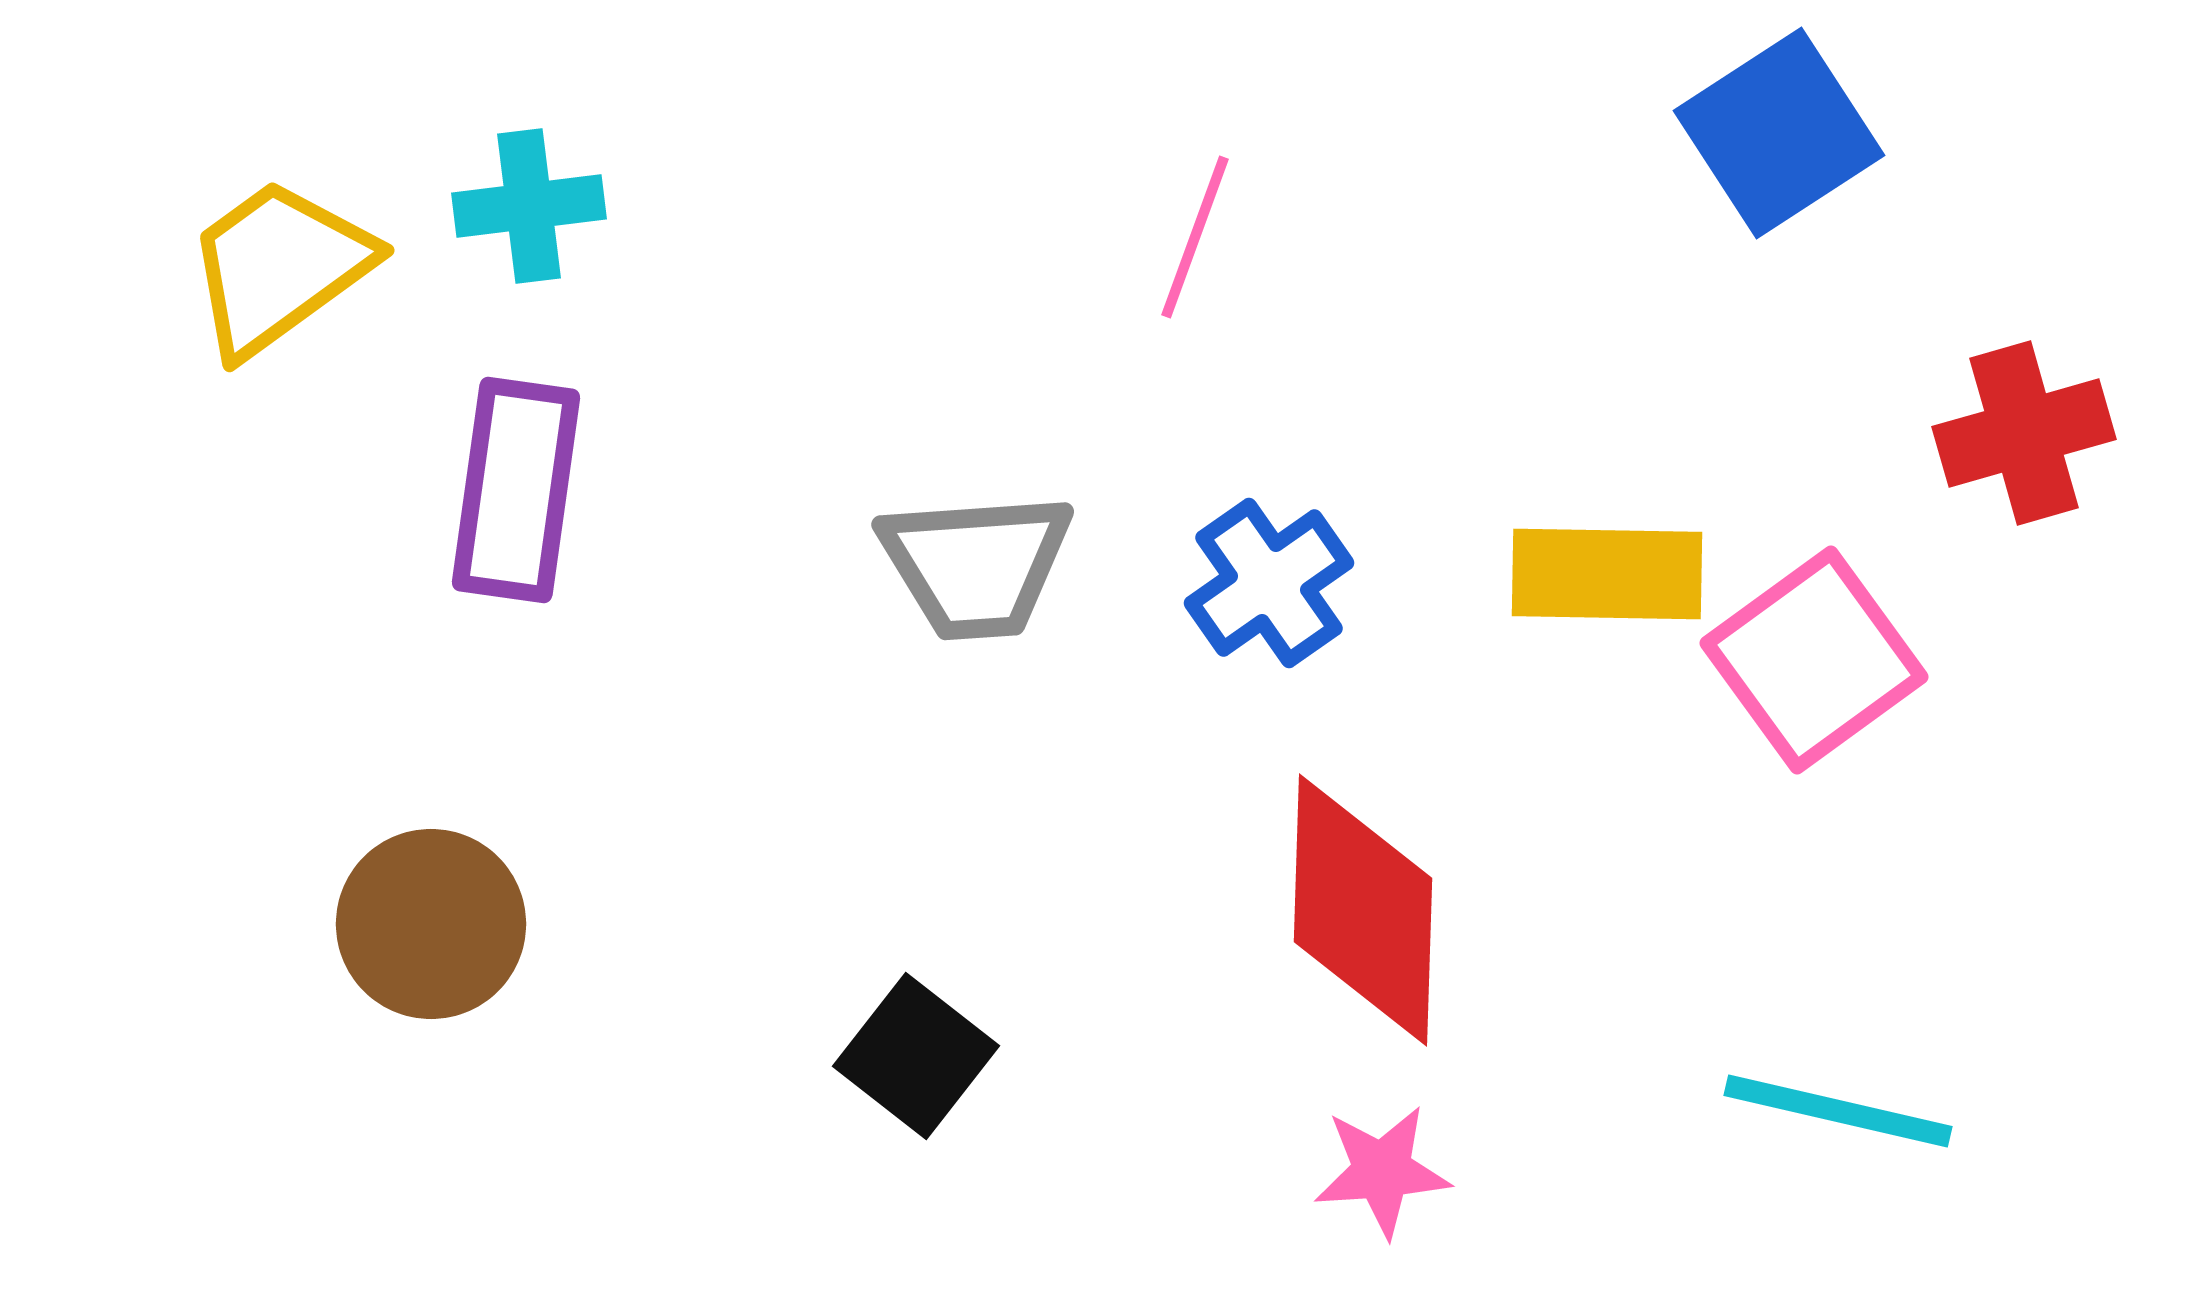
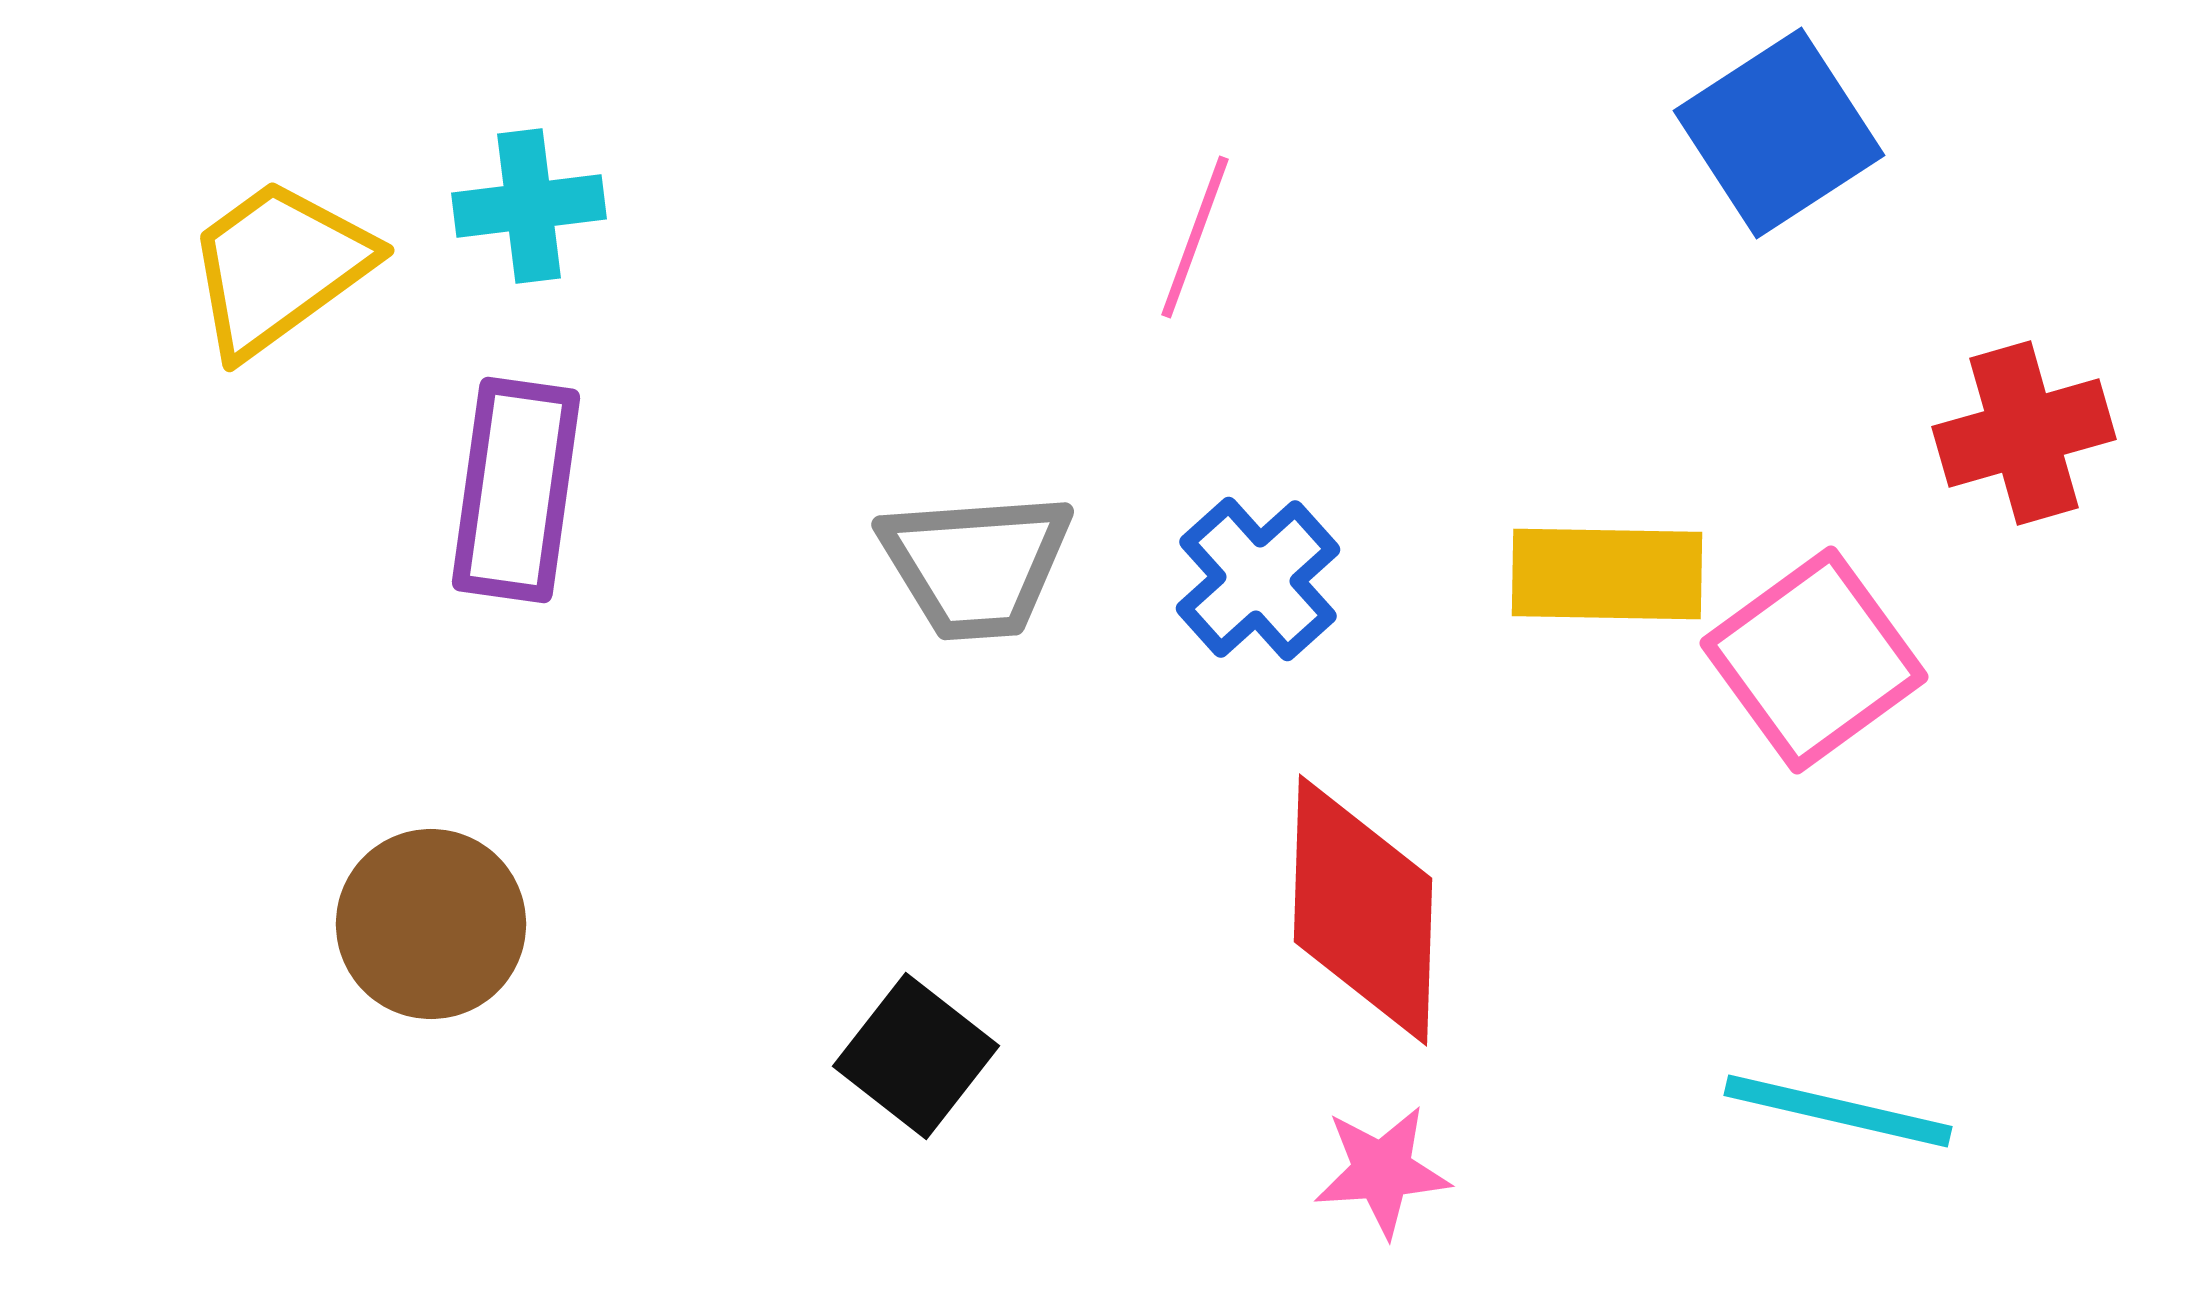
blue cross: moved 11 px left, 4 px up; rotated 7 degrees counterclockwise
